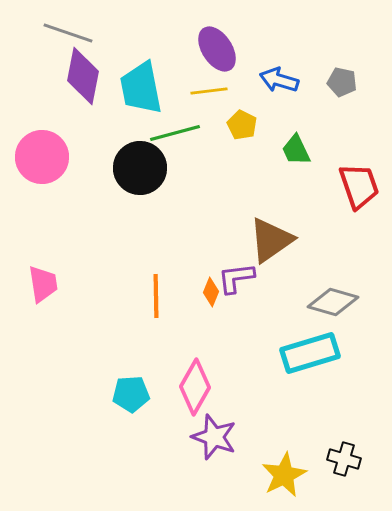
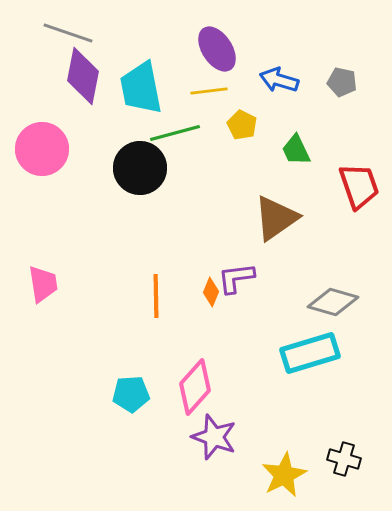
pink circle: moved 8 px up
brown triangle: moved 5 px right, 22 px up
pink diamond: rotated 12 degrees clockwise
